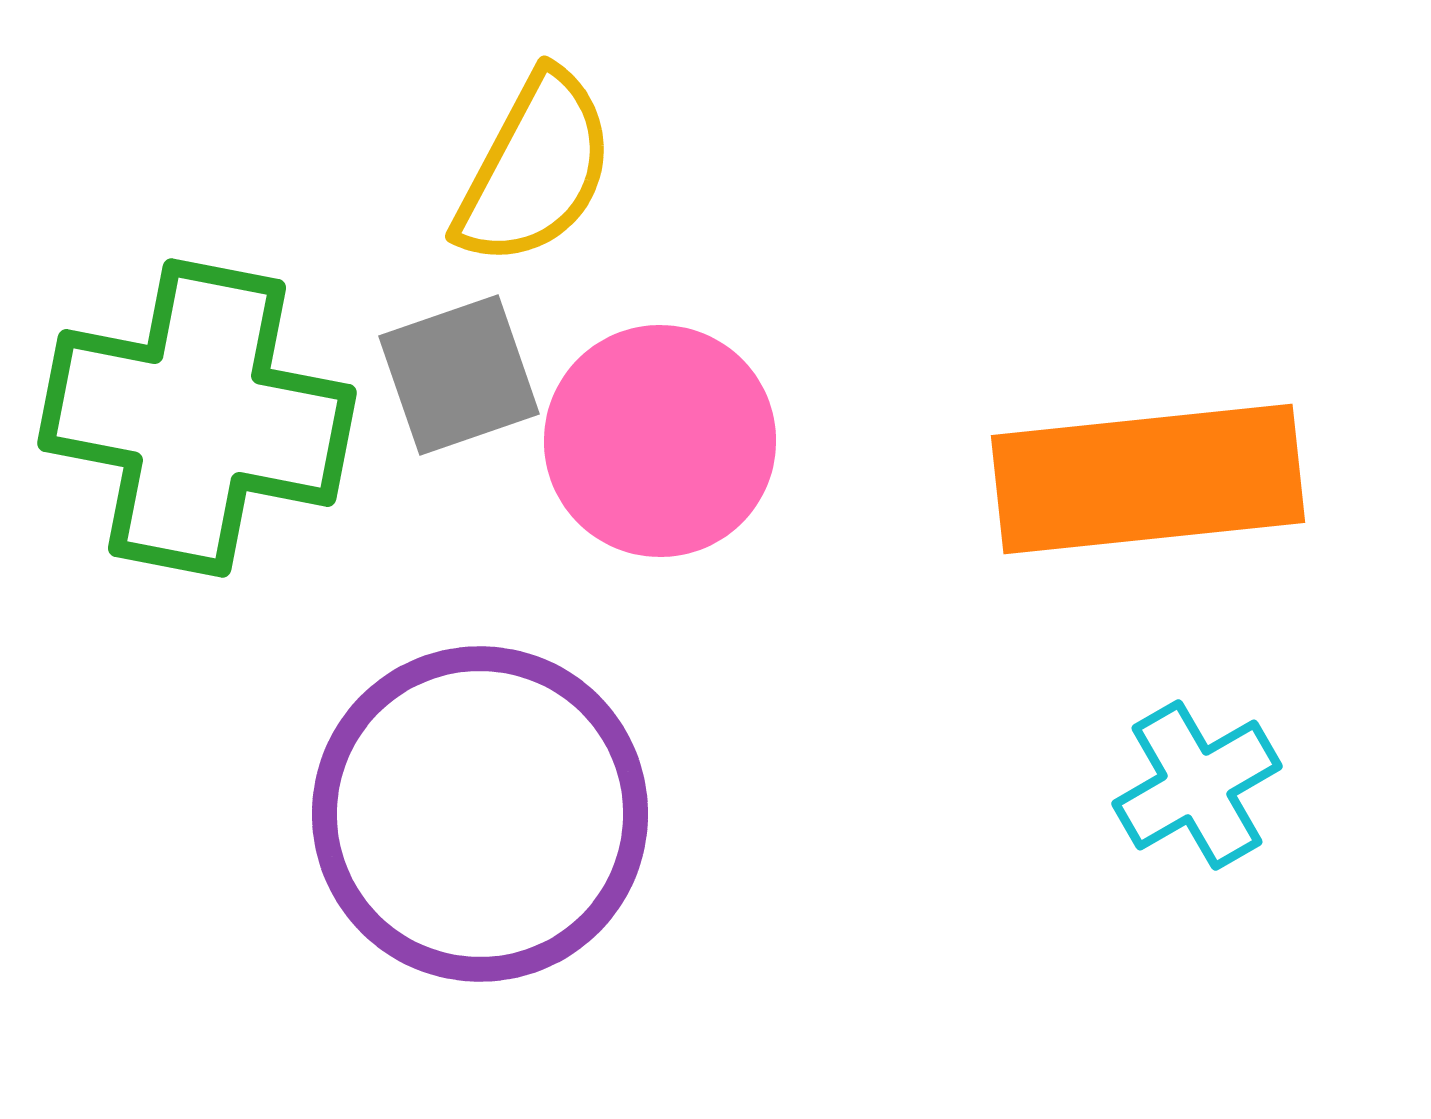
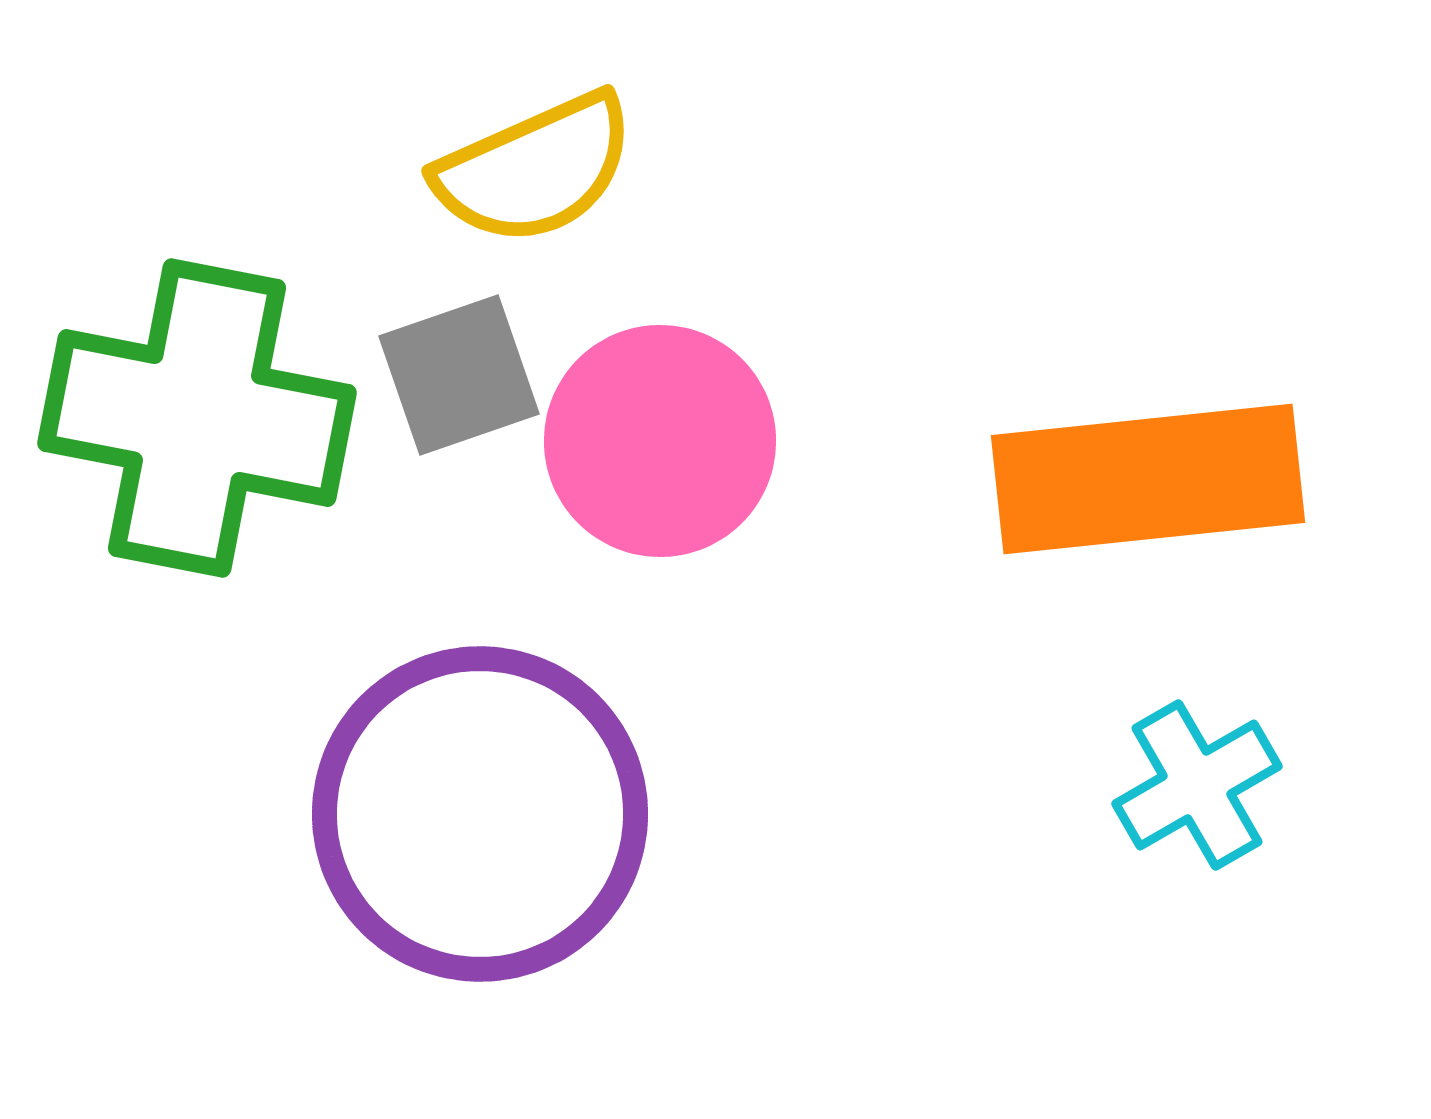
yellow semicircle: rotated 38 degrees clockwise
